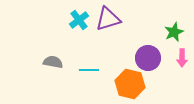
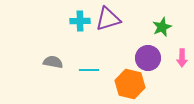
cyan cross: moved 1 px right, 1 px down; rotated 36 degrees clockwise
green star: moved 12 px left, 5 px up
